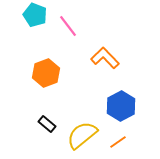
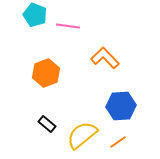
pink line: rotated 45 degrees counterclockwise
blue hexagon: rotated 24 degrees clockwise
